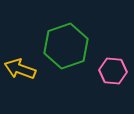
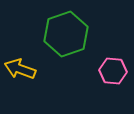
green hexagon: moved 12 px up
